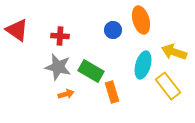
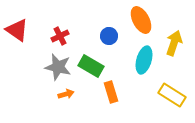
orange ellipse: rotated 12 degrees counterclockwise
blue circle: moved 4 px left, 6 px down
red cross: rotated 30 degrees counterclockwise
yellow arrow: moved 9 px up; rotated 90 degrees clockwise
cyan ellipse: moved 1 px right, 5 px up
green rectangle: moved 5 px up
yellow rectangle: moved 4 px right, 9 px down; rotated 20 degrees counterclockwise
orange rectangle: moved 1 px left
